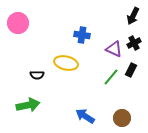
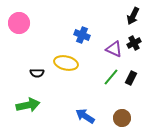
pink circle: moved 1 px right
blue cross: rotated 14 degrees clockwise
black rectangle: moved 8 px down
black semicircle: moved 2 px up
